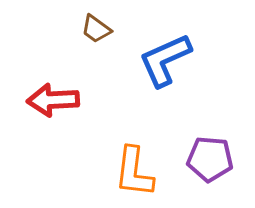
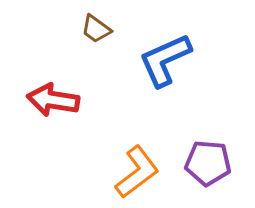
red arrow: rotated 12 degrees clockwise
purple pentagon: moved 2 px left, 4 px down
orange L-shape: moved 3 px right; rotated 134 degrees counterclockwise
